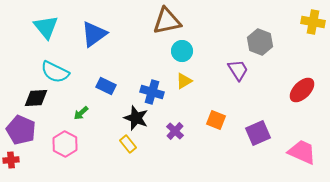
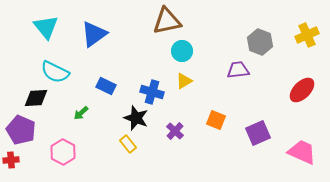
yellow cross: moved 6 px left, 13 px down; rotated 35 degrees counterclockwise
purple trapezoid: rotated 65 degrees counterclockwise
pink hexagon: moved 2 px left, 8 px down
